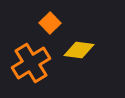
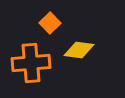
orange cross: rotated 27 degrees clockwise
